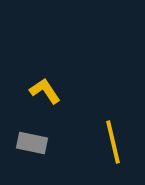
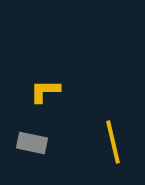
yellow L-shape: rotated 56 degrees counterclockwise
